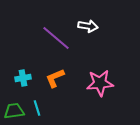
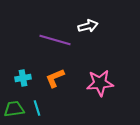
white arrow: rotated 24 degrees counterclockwise
purple line: moved 1 px left, 2 px down; rotated 24 degrees counterclockwise
green trapezoid: moved 2 px up
